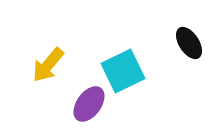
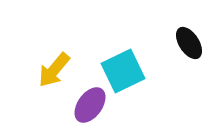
yellow arrow: moved 6 px right, 5 px down
purple ellipse: moved 1 px right, 1 px down
